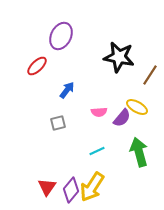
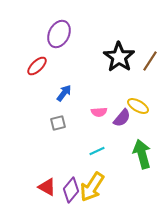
purple ellipse: moved 2 px left, 2 px up
black star: rotated 24 degrees clockwise
brown line: moved 14 px up
blue arrow: moved 3 px left, 3 px down
yellow ellipse: moved 1 px right, 1 px up
green arrow: moved 3 px right, 2 px down
red triangle: rotated 36 degrees counterclockwise
